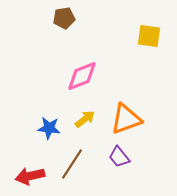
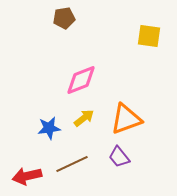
pink diamond: moved 1 px left, 4 px down
yellow arrow: moved 1 px left, 1 px up
blue star: rotated 15 degrees counterclockwise
brown line: rotated 32 degrees clockwise
red arrow: moved 3 px left
